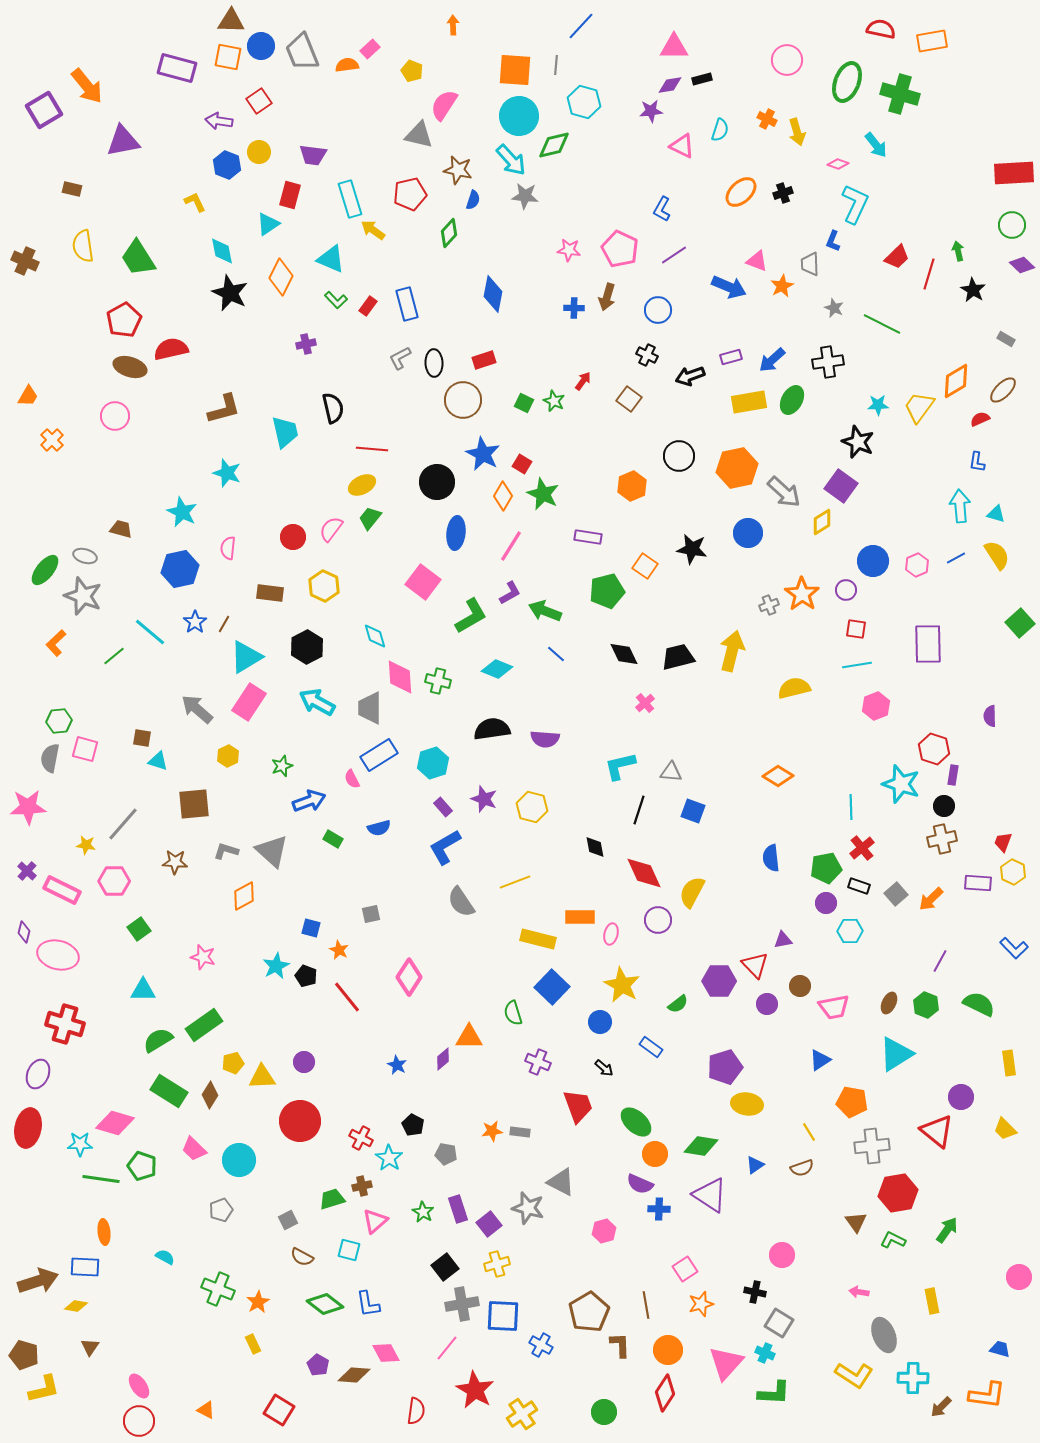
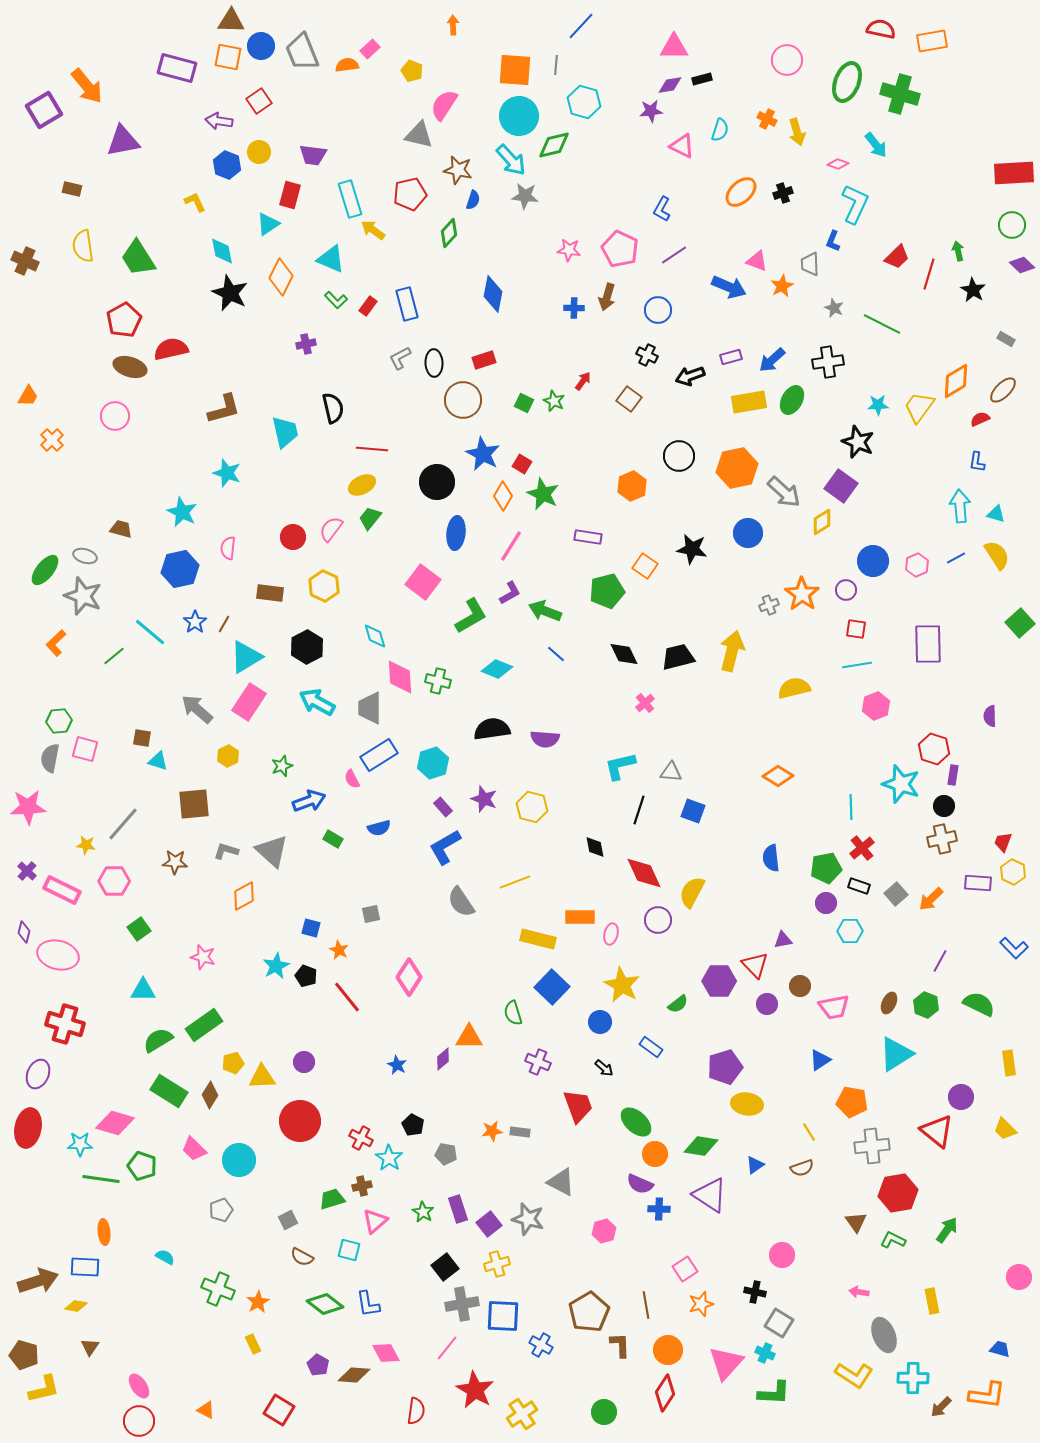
gray star at (528, 1208): moved 11 px down
